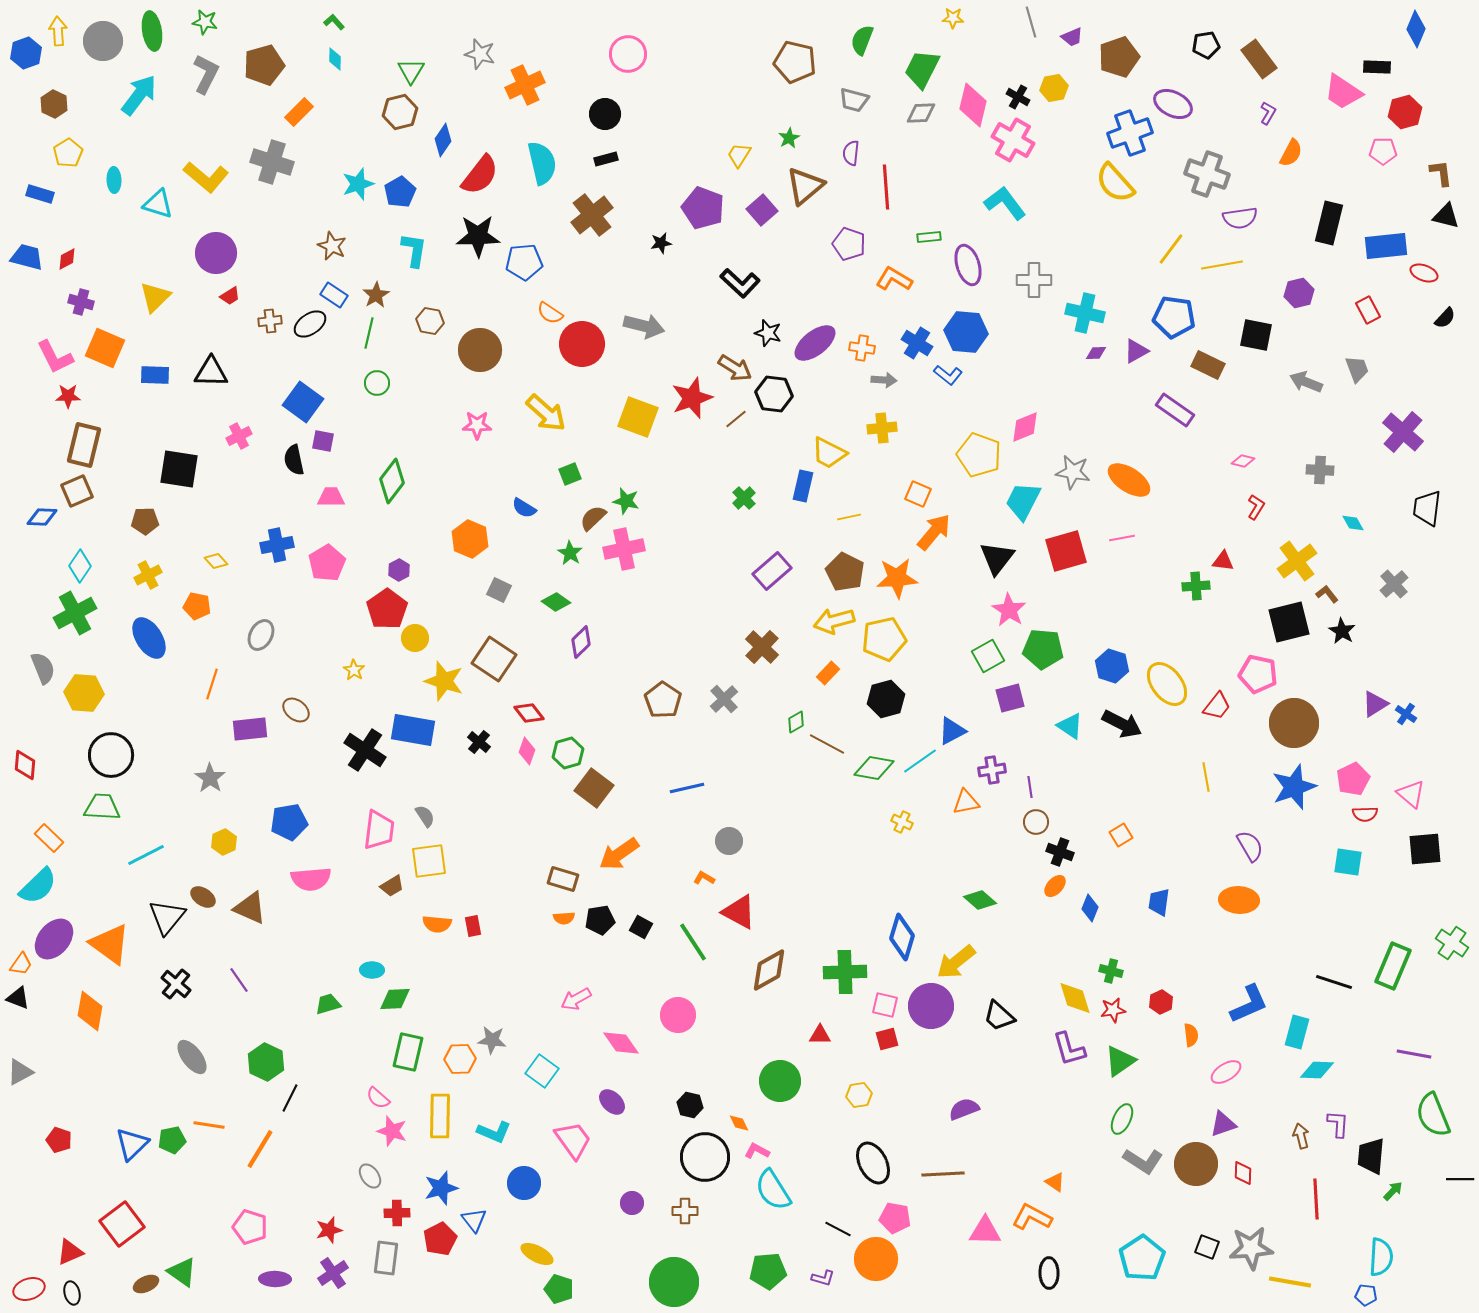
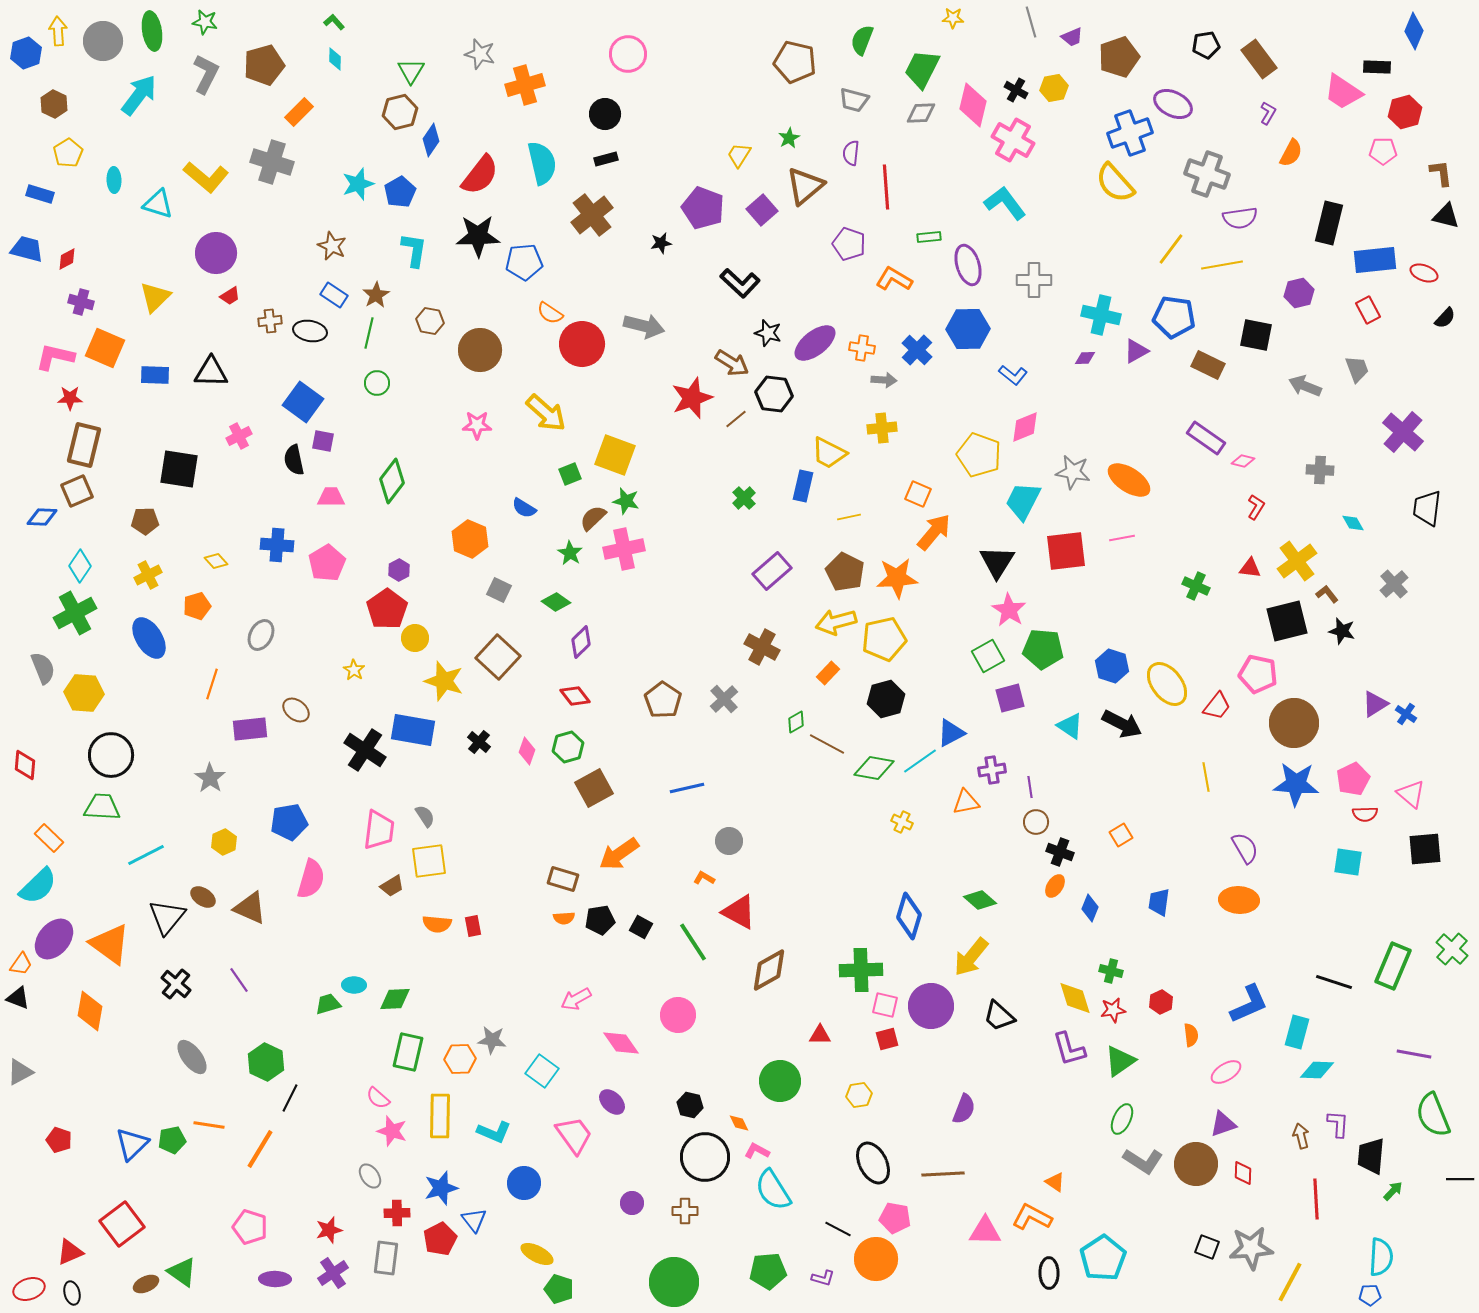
blue diamond at (1416, 29): moved 2 px left, 2 px down
orange cross at (525, 85): rotated 9 degrees clockwise
black cross at (1018, 97): moved 2 px left, 7 px up
blue diamond at (443, 140): moved 12 px left
blue rectangle at (1386, 246): moved 11 px left, 14 px down
blue trapezoid at (27, 257): moved 8 px up
cyan cross at (1085, 313): moved 16 px right, 2 px down
black ellipse at (310, 324): moved 7 px down; rotated 44 degrees clockwise
blue hexagon at (966, 332): moved 2 px right, 3 px up; rotated 6 degrees counterclockwise
blue cross at (917, 343): moved 7 px down; rotated 12 degrees clockwise
purple diamond at (1096, 353): moved 11 px left, 5 px down
pink L-shape at (55, 357): rotated 129 degrees clockwise
brown arrow at (735, 368): moved 3 px left, 5 px up
blue L-shape at (948, 375): moved 65 px right
gray arrow at (1306, 382): moved 1 px left, 4 px down
red star at (68, 396): moved 2 px right, 2 px down
purple rectangle at (1175, 410): moved 31 px right, 28 px down
yellow square at (638, 417): moved 23 px left, 38 px down
blue cross at (277, 545): rotated 16 degrees clockwise
red square at (1066, 551): rotated 9 degrees clockwise
black triangle at (997, 558): moved 4 px down; rotated 6 degrees counterclockwise
red triangle at (1223, 561): moved 27 px right, 7 px down
green cross at (1196, 586): rotated 28 degrees clockwise
orange pentagon at (197, 606): rotated 28 degrees counterclockwise
yellow arrow at (834, 621): moved 2 px right, 1 px down
black square at (1289, 622): moved 2 px left, 1 px up
black star at (1342, 631): rotated 16 degrees counterclockwise
brown cross at (762, 647): rotated 16 degrees counterclockwise
brown square at (494, 659): moved 4 px right, 2 px up; rotated 9 degrees clockwise
red diamond at (529, 713): moved 46 px right, 17 px up
blue triangle at (952, 731): moved 1 px left, 2 px down
green hexagon at (568, 753): moved 6 px up
blue star at (1294, 787): moved 2 px right, 3 px up; rotated 24 degrees clockwise
brown square at (594, 788): rotated 24 degrees clockwise
purple semicircle at (1250, 846): moved 5 px left, 2 px down
pink semicircle at (311, 879): rotated 69 degrees counterclockwise
orange ellipse at (1055, 886): rotated 10 degrees counterclockwise
blue diamond at (902, 937): moved 7 px right, 21 px up
green cross at (1452, 943): moved 6 px down; rotated 8 degrees clockwise
yellow arrow at (956, 962): moved 15 px right, 5 px up; rotated 12 degrees counterclockwise
cyan ellipse at (372, 970): moved 18 px left, 15 px down
green cross at (845, 972): moved 16 px right, 2 px up
purple semicircle at (964, 1109): rotated 132 degrees clockwise
pink trapezoid at (573, 1140): moved 1 px right, 5 px up
cyan pentagon at (1142, 1258): moved 39 px left
yellow line at (1290, 1282): rotated 72 degrees counterclockwise
blue pentagon at (1366, 1295): moved 4 px right; rotated 10 degrees counterclockwise
